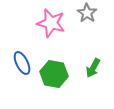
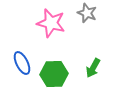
gray star: rotated 12 degrees counterclockwise
green hexagon: rotated 12 degrees counterclockwise
